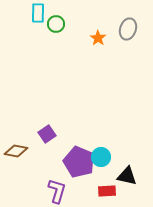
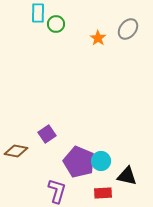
gray ellipse: rotated 20 degrees clockwise
cyan circle: moved 4 px down
red rectangle: moved 4 px left, 2 px down
